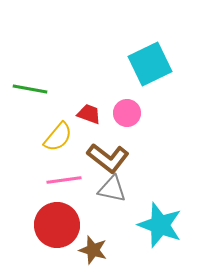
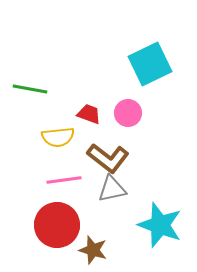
pink circle: moved 1 px right
yellow semicircle: rotated 44 degrees clockwise
gray triangle: rotated 24 degrees counterclockwise
